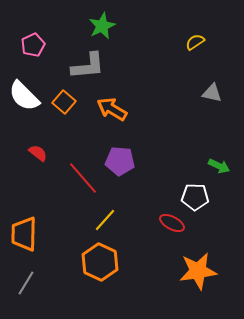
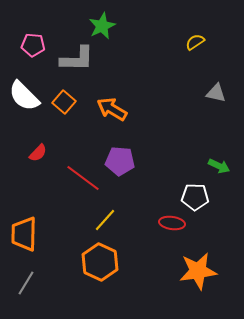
pink pentagon: rotated 30 degrees clockwise
gray L-shape: moved 11 px left, 7 px up; rotated 6 degrees clockwise
gray triangle: moved 4 px right
red semicircle: rotated 96 degrees clockwise
red line: rotated 12 degrees counterclockwise
red ellipse: rotated 20 degrees counterclockwise
